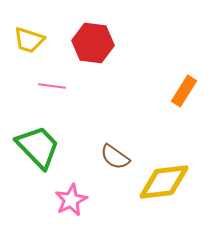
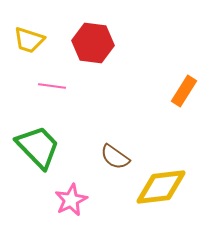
yellow diamond: moved 3 px left, 5 px down
